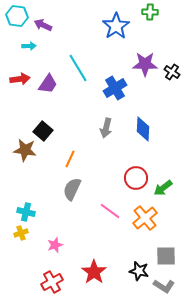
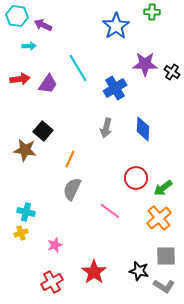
green cross: moved 2 px right
orange cross: moved 14 px right
